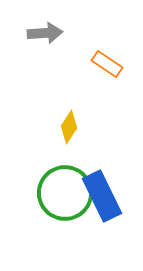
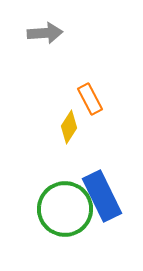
orange rectangle: moved 17 px left, 35 px down; rotated 28 degrees clockwise
green circle: moved 16 px down
